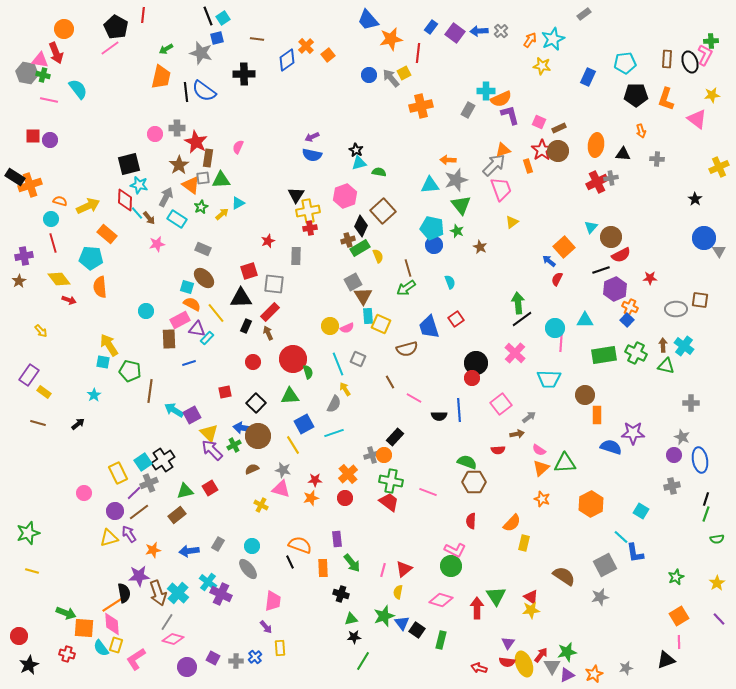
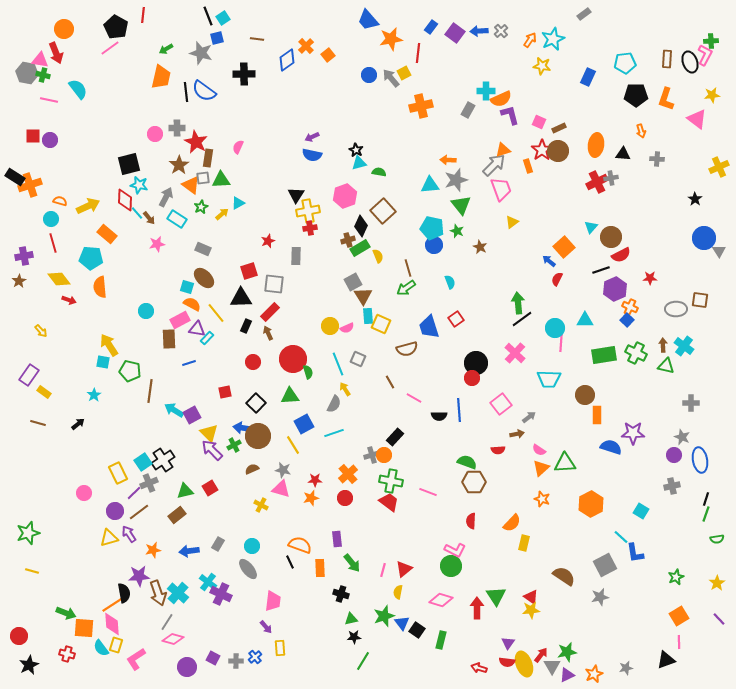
orange rectangle at (323, 568): moved 3 px left
